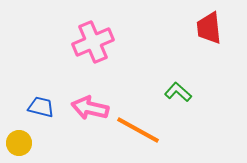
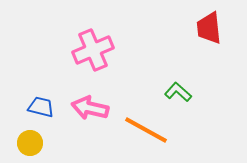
pink cross: moved 8 px down
orange line: moved 8 px right
yellow circle: moved 11 px right
